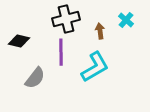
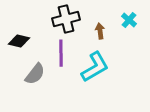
cyan cross: moved 3 px right
purple line: moved 1 px down
gray semicircle: moved 4 px up
